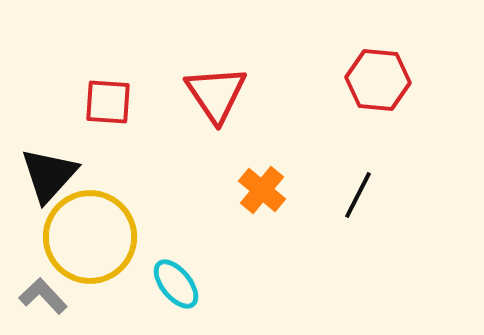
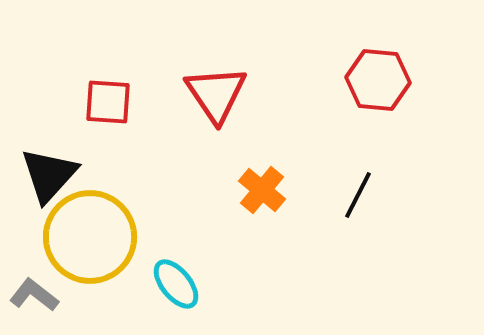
gray L-shape: moved 9 px left, 1 px up; rotated 9 degrees counterclockwise
